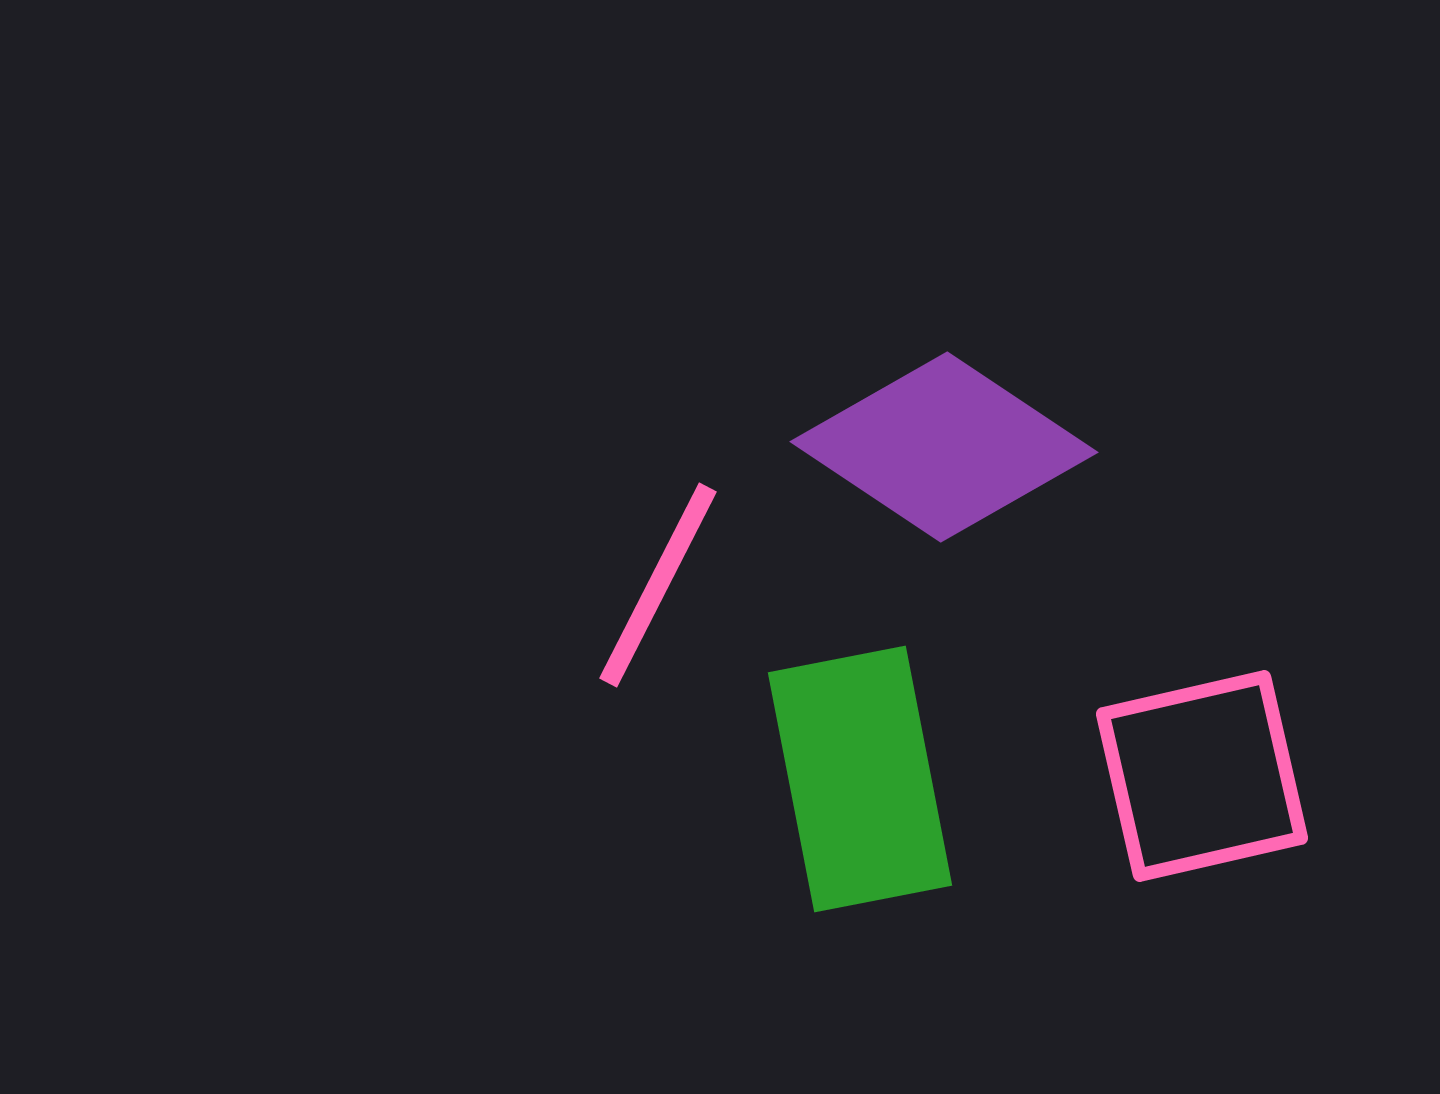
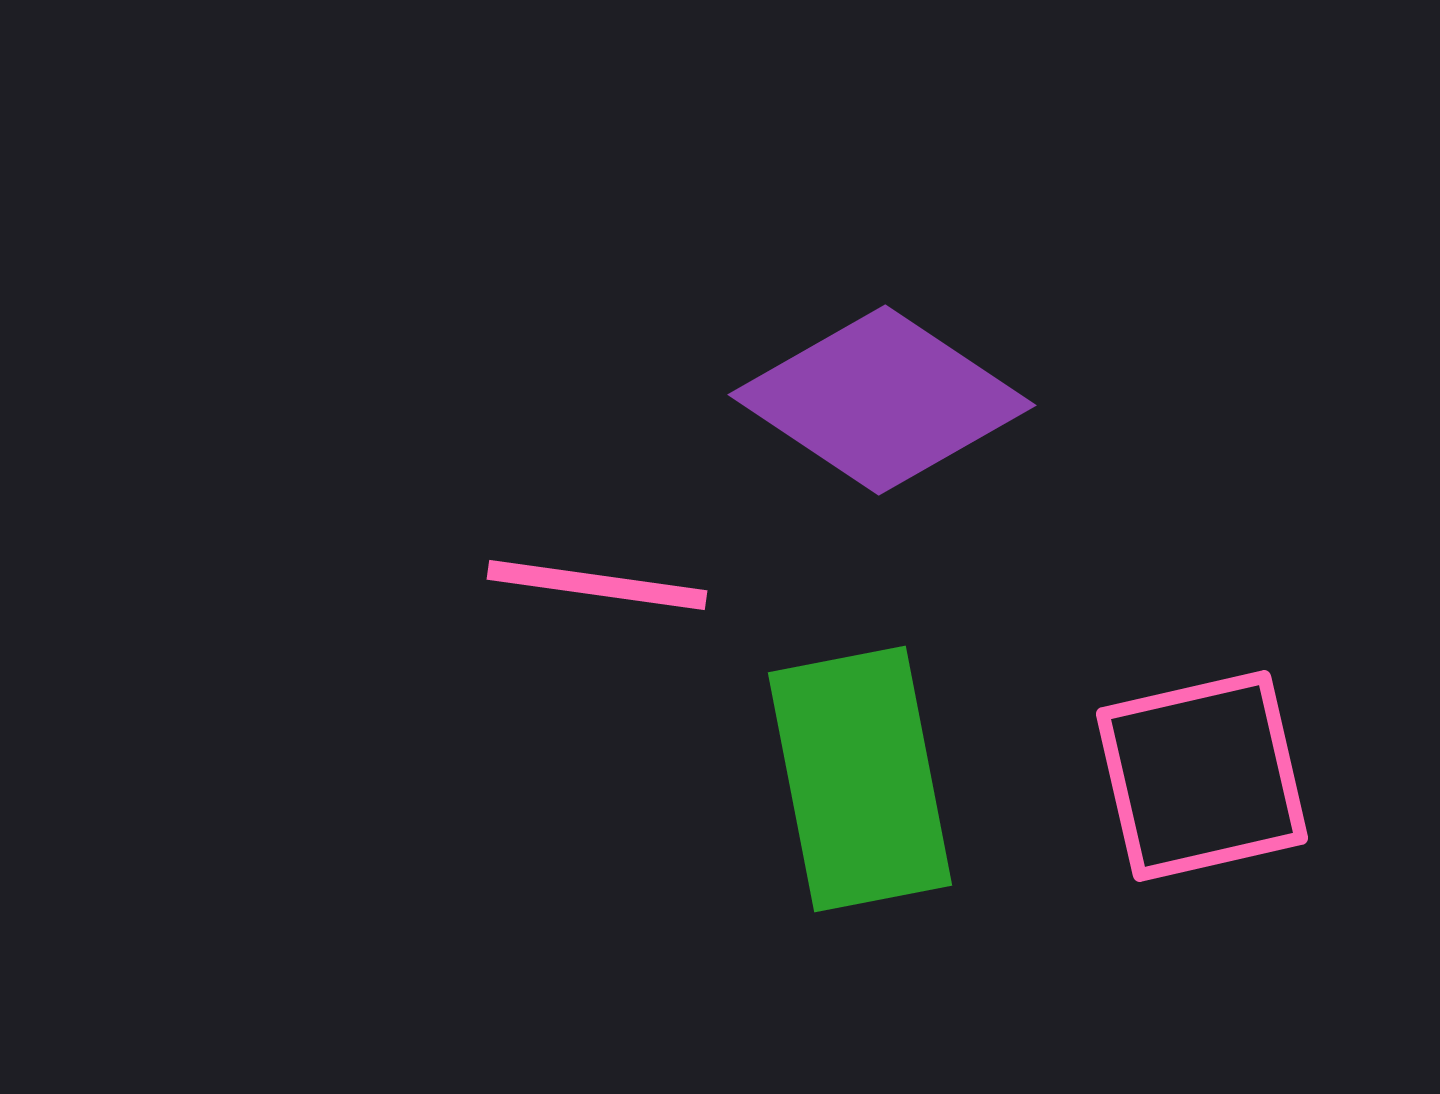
purple diamond: moved 62 px left, 47 px up
pink line: moved 61 px left; rotated 71 degrees clockwise
